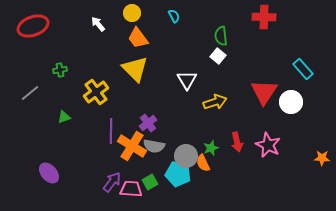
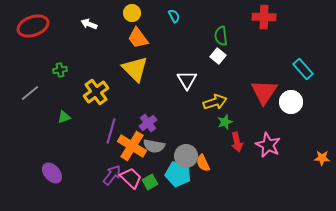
white arrow: moved 9 px left; rotated 28 degrees counterclockwise
purple line: rotated 15 degrees clockwise
green star: moved 14 px right, 26 px up
purple ellipse: moved 3 px right
purple arrow: moved 7 px up
pink trapezoid: moved 11 px up; rotated 40 degrees clockwise
